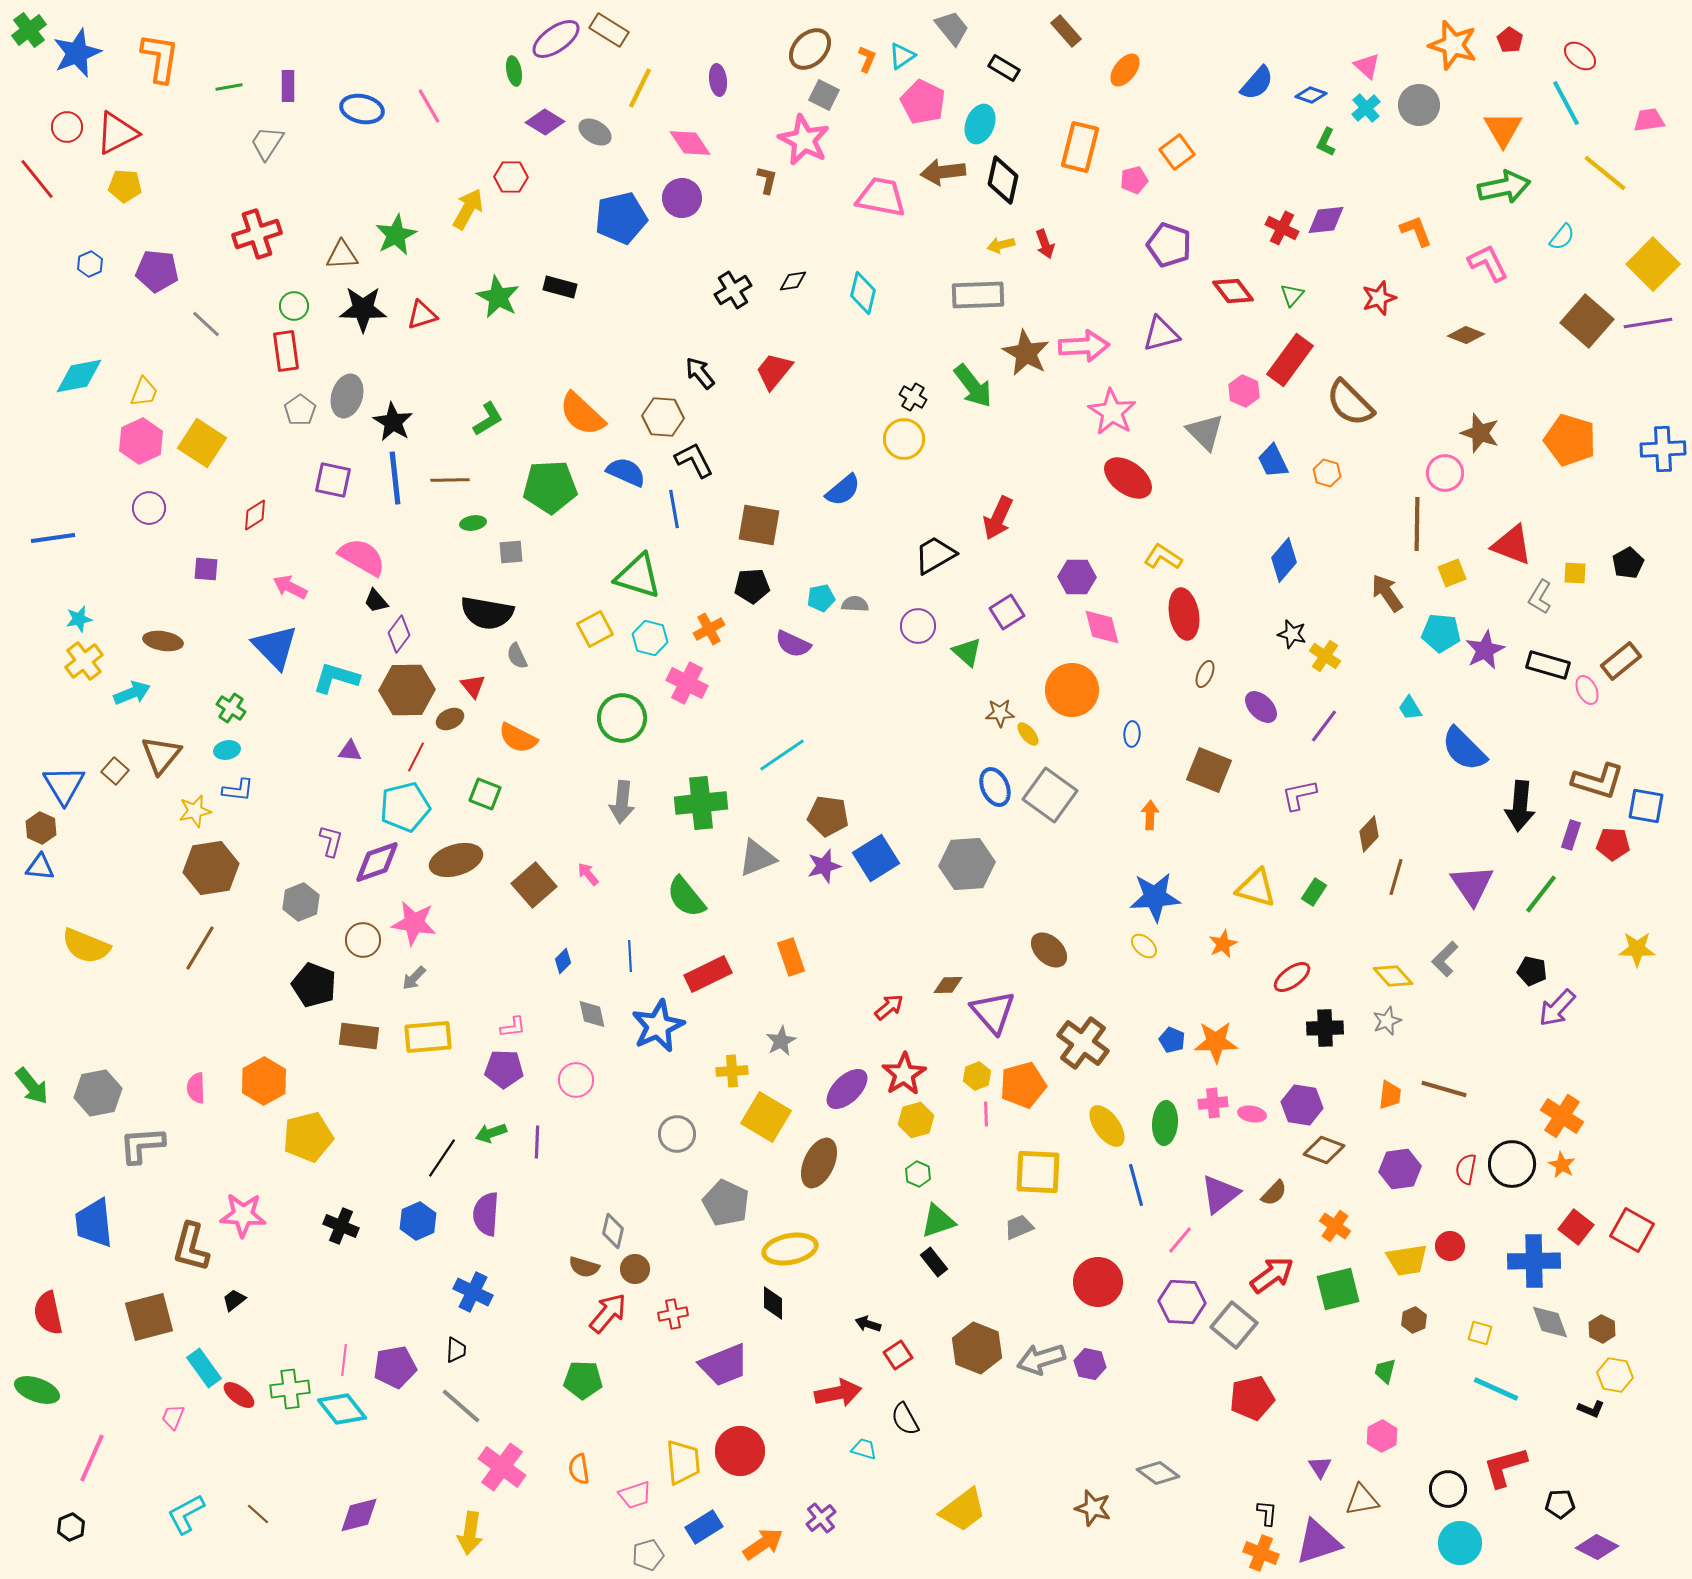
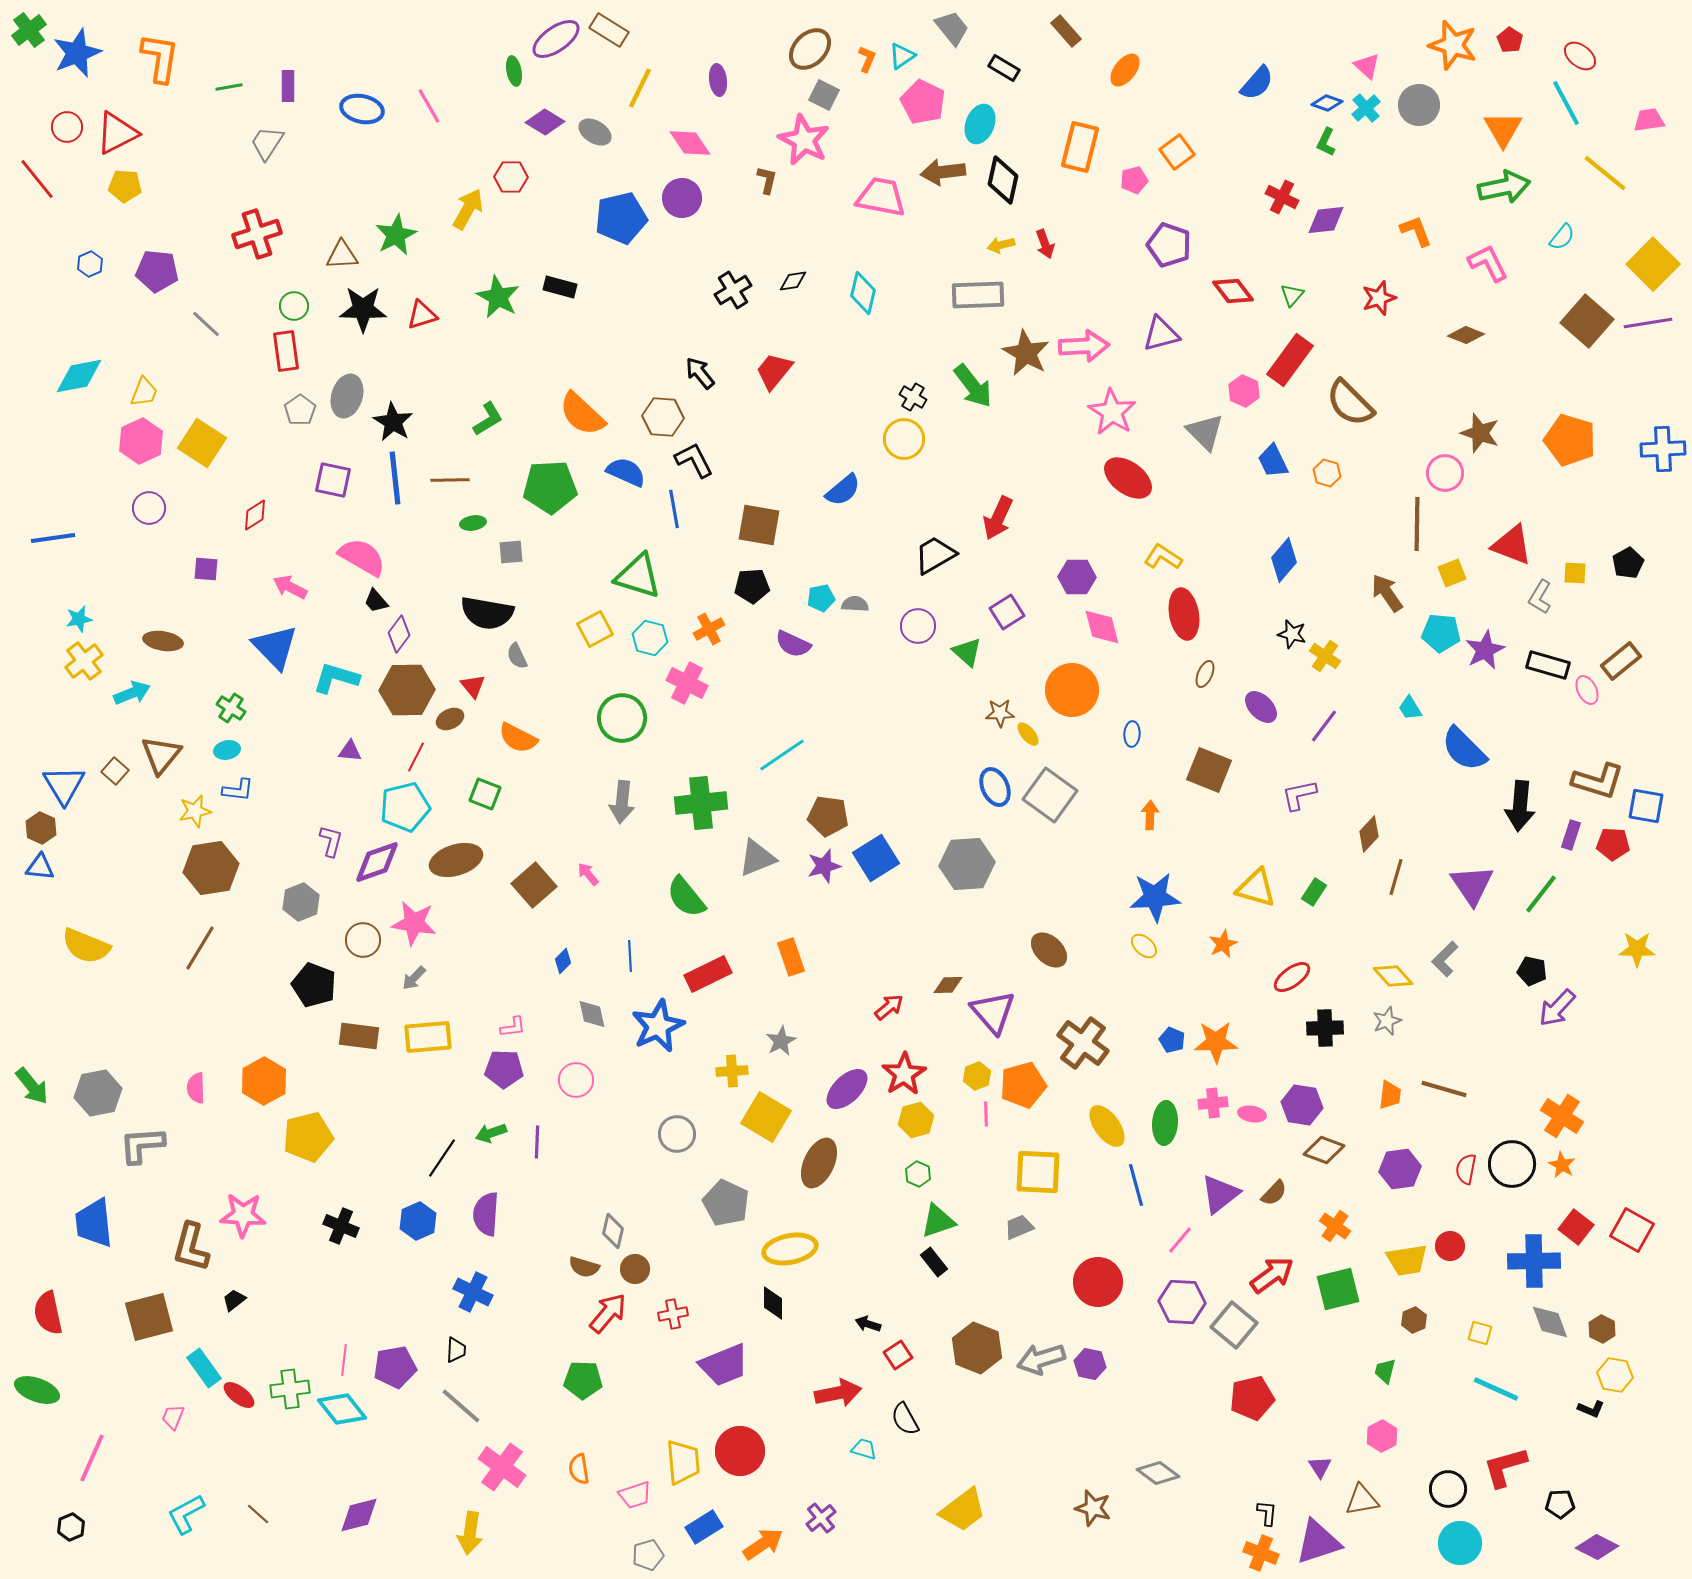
blue diamond at (1311, 95): moved 16 px right, 8 px down
red cross at (1282, 228): moved 31 px up
